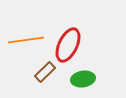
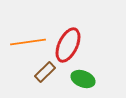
orange line: moved 2 px right, 2 px down
green ellipse: rotated 30 degrees clockwise
